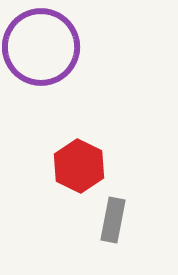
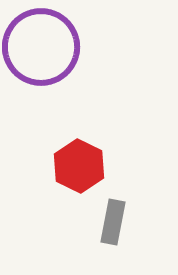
gray rectangle: moved 2 px down
